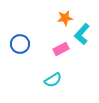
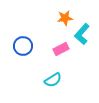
blue circle: moved 3 px right, 2 px down
